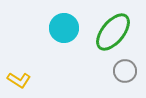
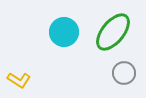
cyan circle: moved 4 px down
gray circle: moved 1 px left, 2 px down
